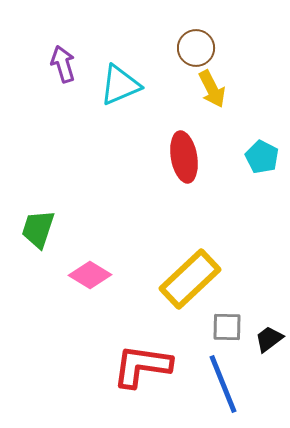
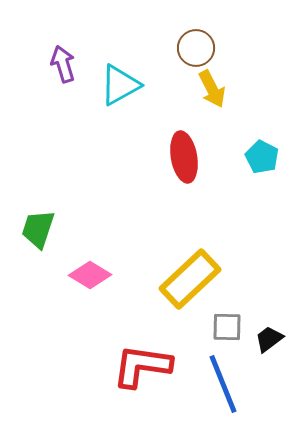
cyan triangle: rotated 6 degrees counterclockwise
